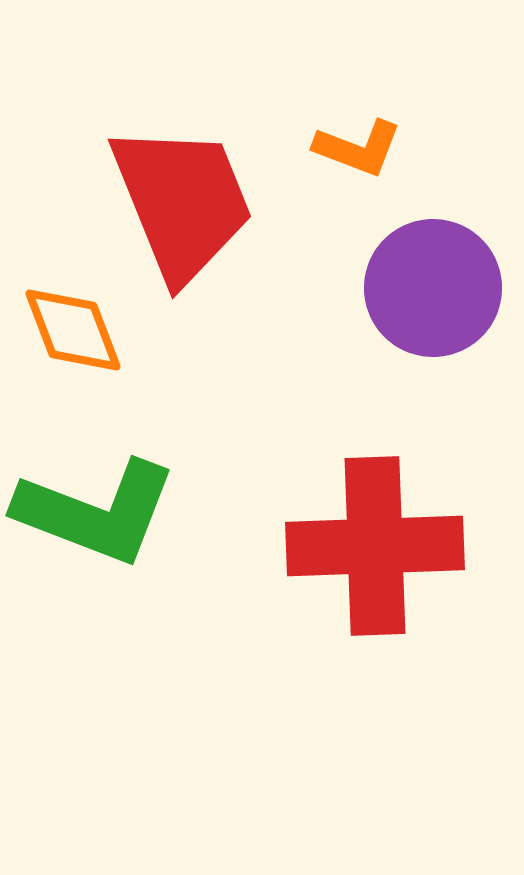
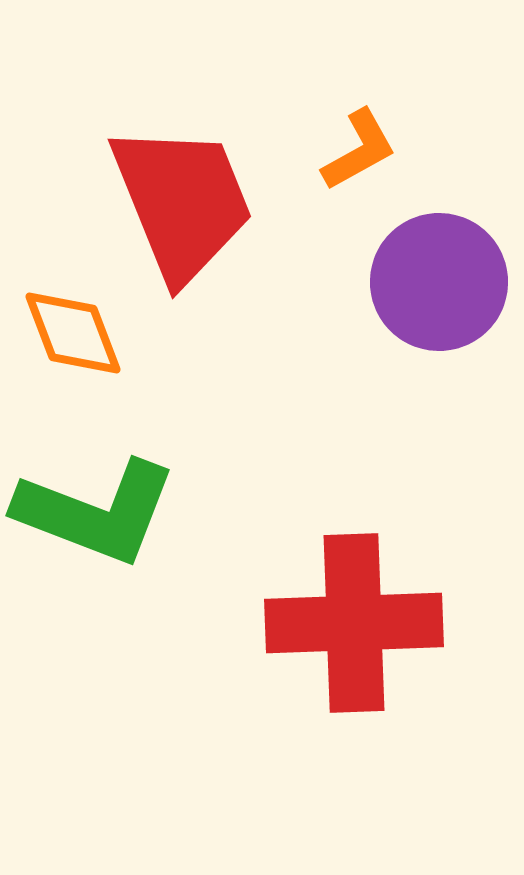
orange L-shape: moved 1 px right, 2 px down; rotated 50 degrees counterclockwise
purple circle: moved 6 px right, 6 px up
orange diamond: moved 3 px down
red cross: moved 21 px left, 77 px down
